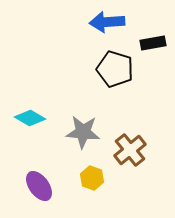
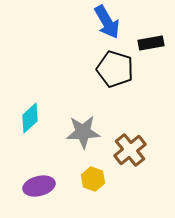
blue arrow: rotated 116 degrees counterclockwise
black rectangle: moved 2 px left
cyan diamond: rotated 72 degrees counterclockwise
gray star: rotated 8 degrees counterclockwise
yellow hexagon: moved 1 px right, 1 px down
purple ellipse: rotated 68 degrees counterclockwise
